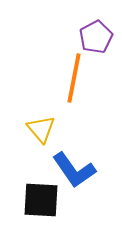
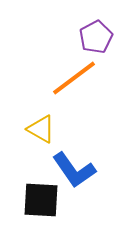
orange line: rotated 42 degrees clockwise
yellow triangle: rotated 20 degrees counterclockwise
